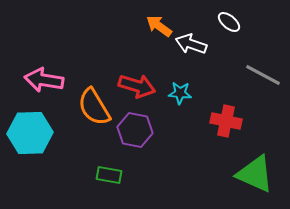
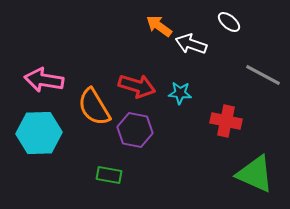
cyan hexagon: moved 9 px right
